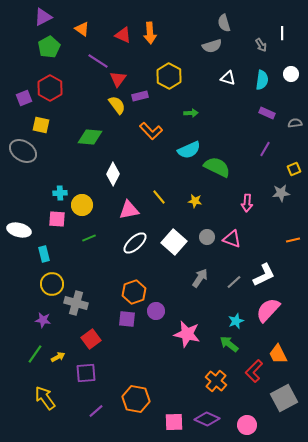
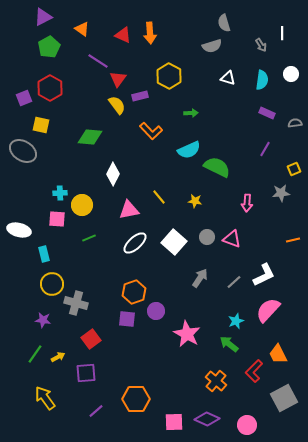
pink star at (187, 334): rotated 16 degrees clockwise
orange hexagon at (136, 399): rotated 12 degrees counterclockwise
